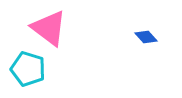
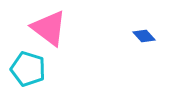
blue diamond: moved 2 px left, 1 px up
